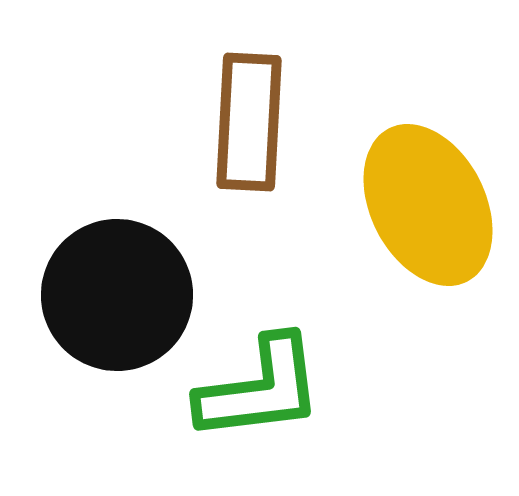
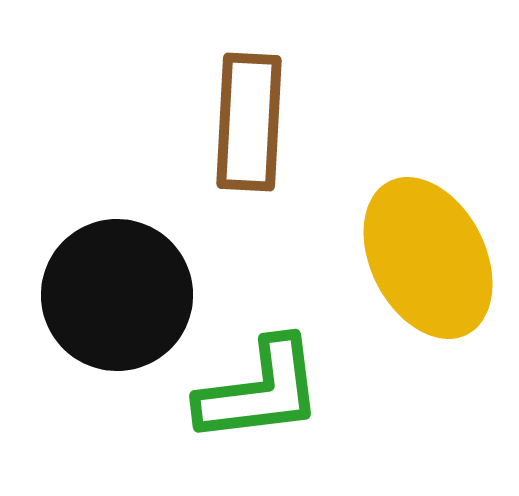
yellow ellipse: moved 53 px down
green L-shape: moved 2 px down
